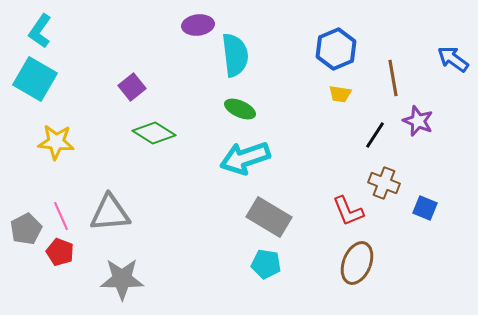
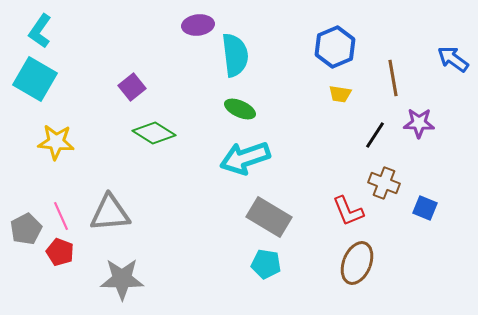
blue hexagon: moved 1 px left, 2 px up
purple star: moved 1 px right, 2 px down; rotated 20 degrees counterclockwise
